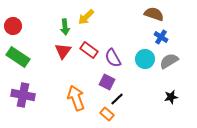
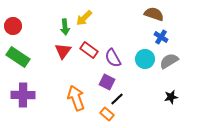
yellow arrow: moved 2 px left, 1 px down
purple cross: rotated 10 degrees counterclockwise
